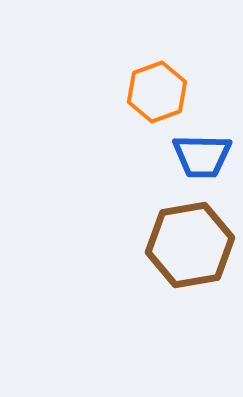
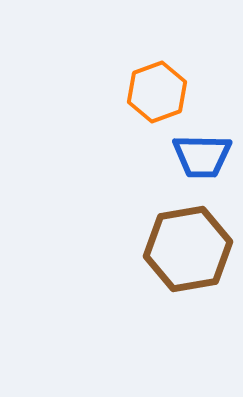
brown hexagon: moved 2 px left, 4 px down
